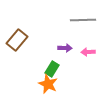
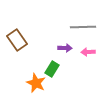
gray line: moved 7 px down
brown rectangle: rotated 75 degrees counterclockwise
orange star: moved 12 px left, 1 px up
